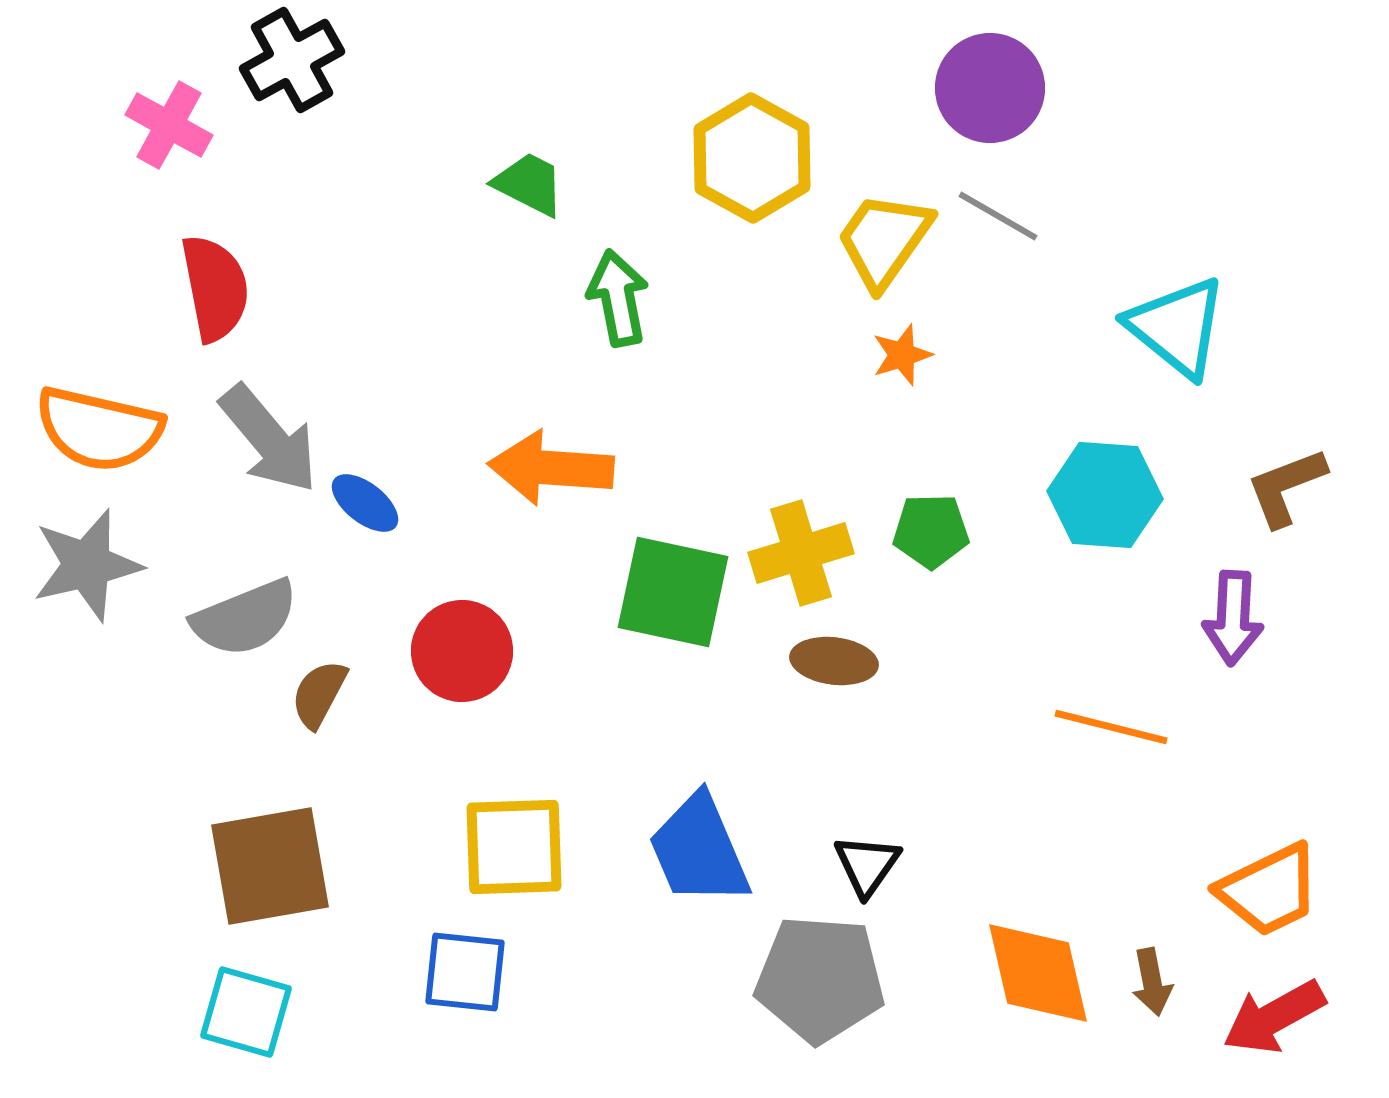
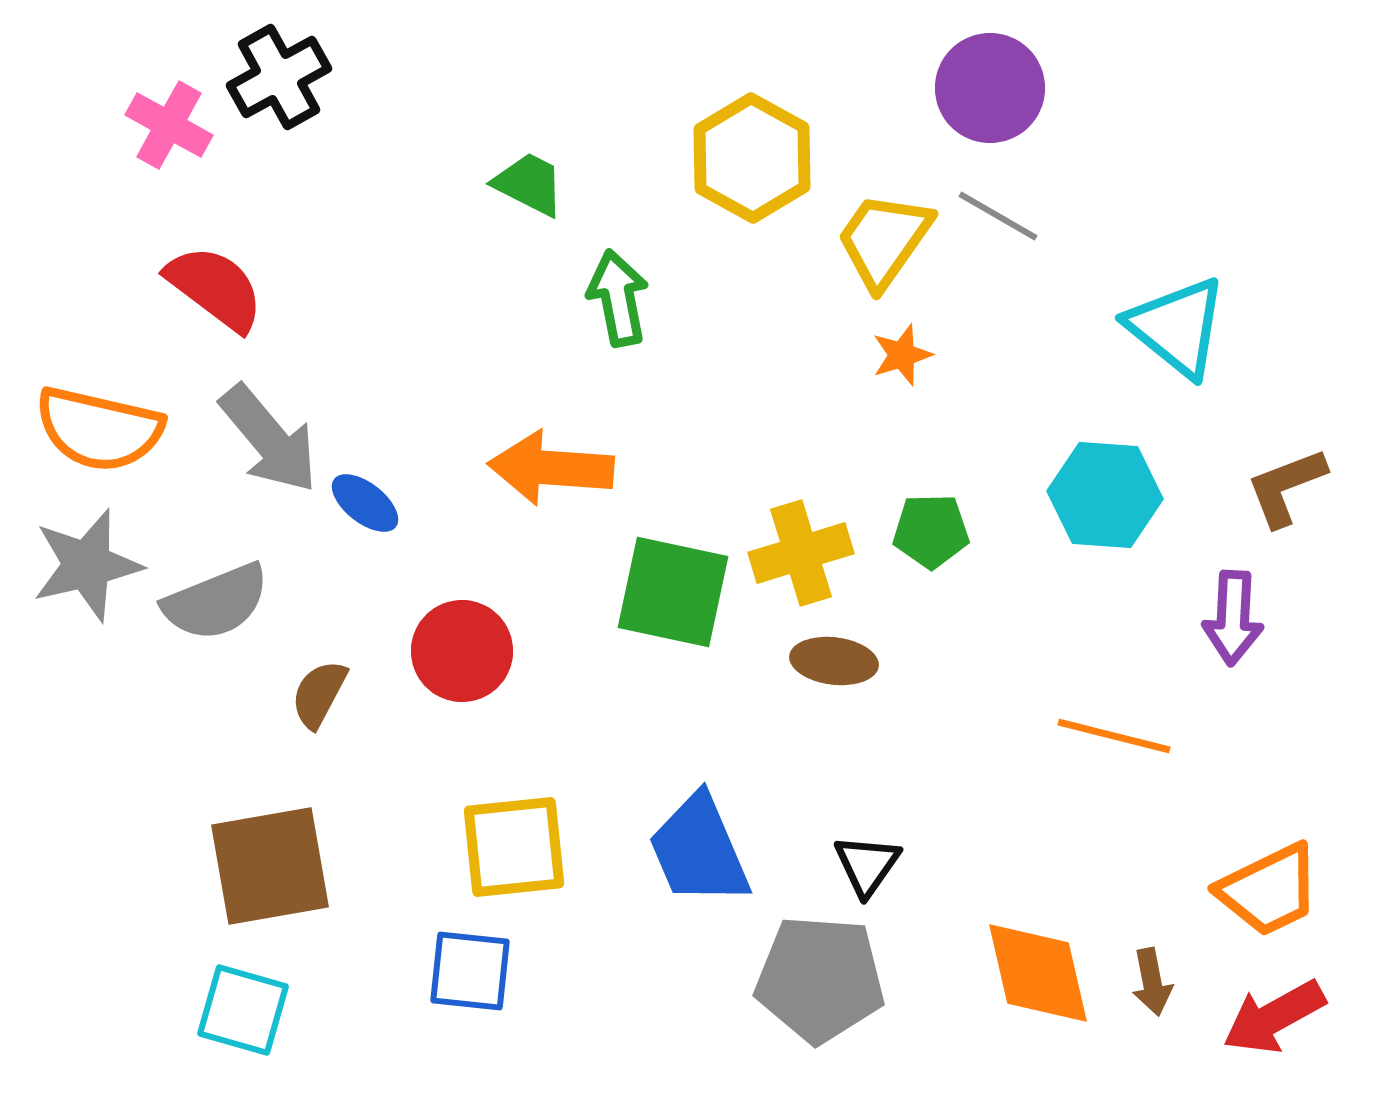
black cross: moved 13 px left, 17 px down
red semicircle: rotated 42 degrees counterclockwise
gray semicircle: moved 29 px left, 16 px up
orange line: moved 3 px right, 9 px down
yellow square: rotated 4 degrees counterclockwise
blue square: moved 5 px right, 1 px up
cyan square: moved 3 px left, 2 px up
